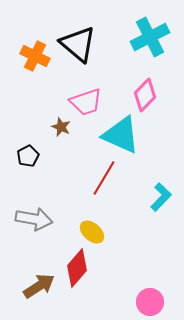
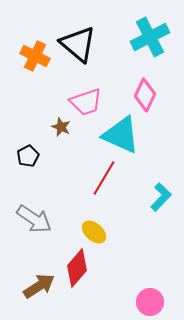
pink diamond: rotated 20 degrees counterclockwise
gray arrow: rotated 24 degrees clockwise
yellow ellipse: moved 2 px right
